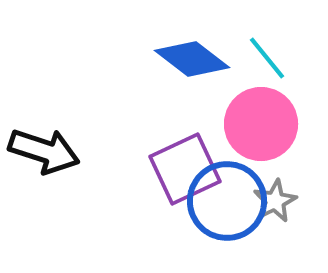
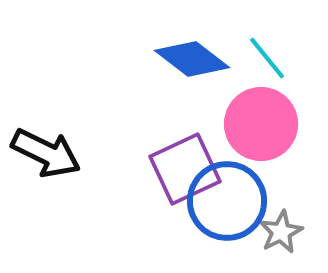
black arrow: moved 2 px right, 2 px down; rotated 8 degrees clockwise
gray star: moved 6 px right, 31 px down
